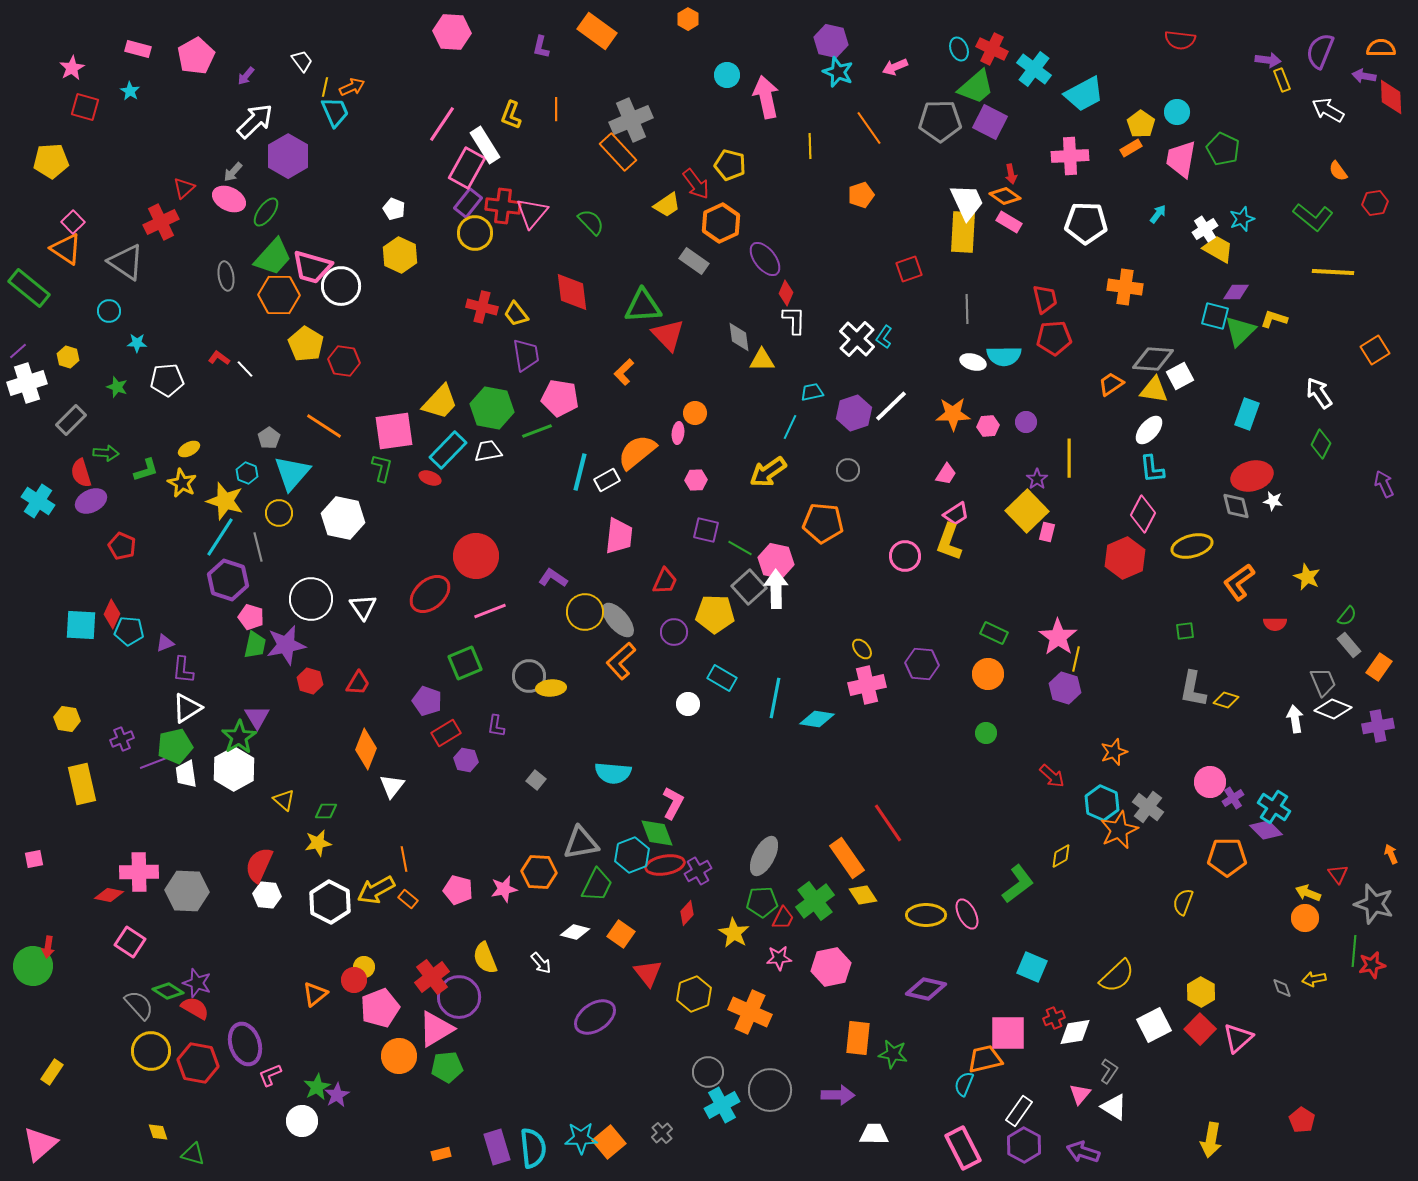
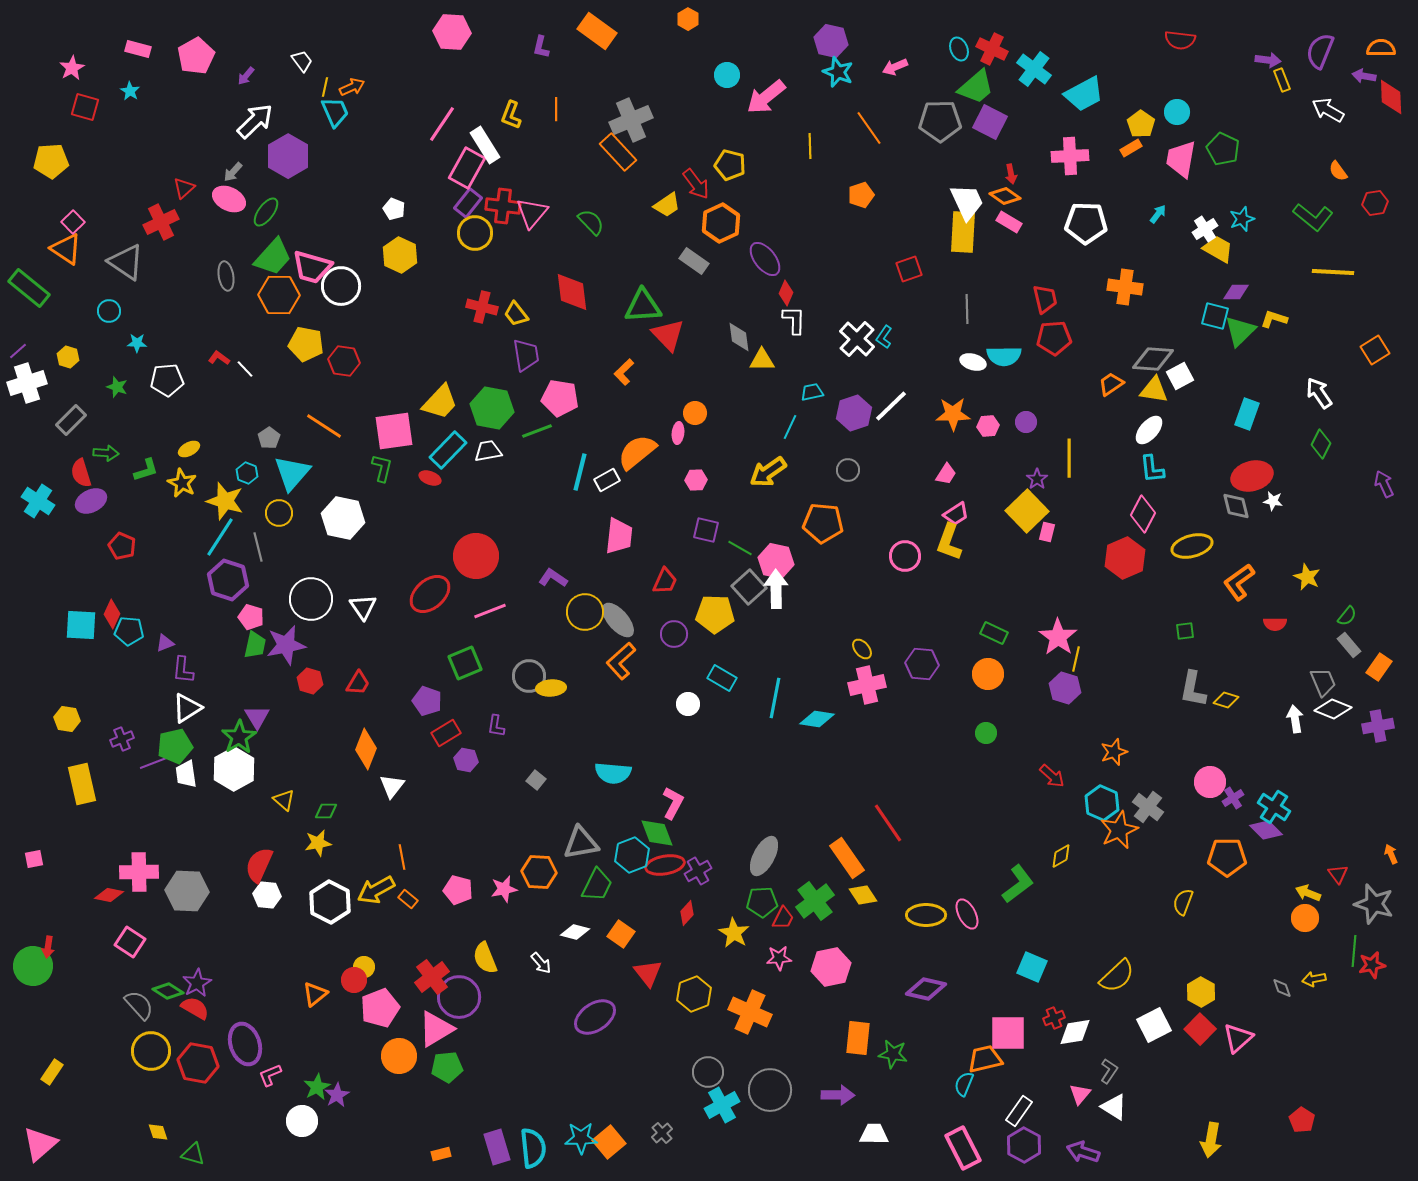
pink arrow at (766, 97): rotated 117 degrees counterclockwise
yellow pentagon at (306, 344): rotated 20 degrees counterclockwise
purple circle at (674, 632): moved 2 px down
orange line at (404, 859): moved 2 px left, 2 px up
purple star at (197, 983): rotated 24 degrees clockwise
